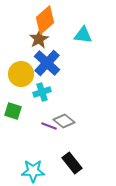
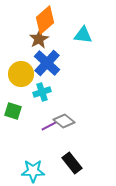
purple line: rotated 49 degrees counterclockwise
